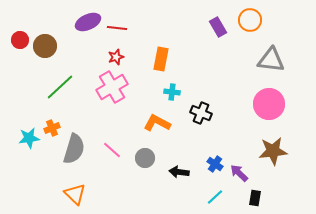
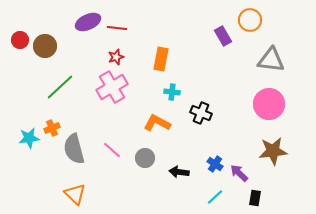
purple rectangle: moved 5 px right, 9 px down
gray semicircle: rotated 148 degrees clockwise
